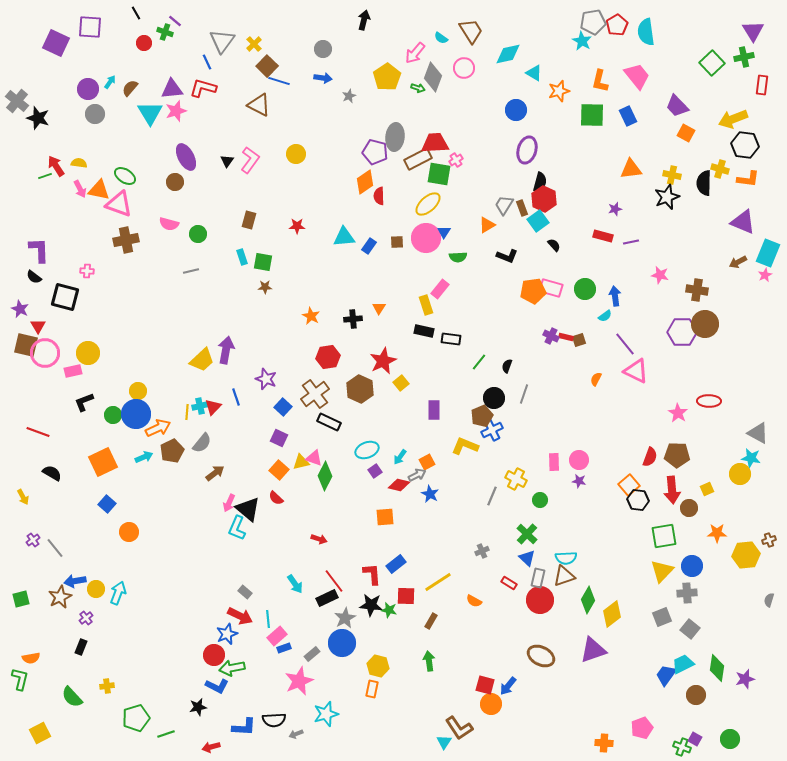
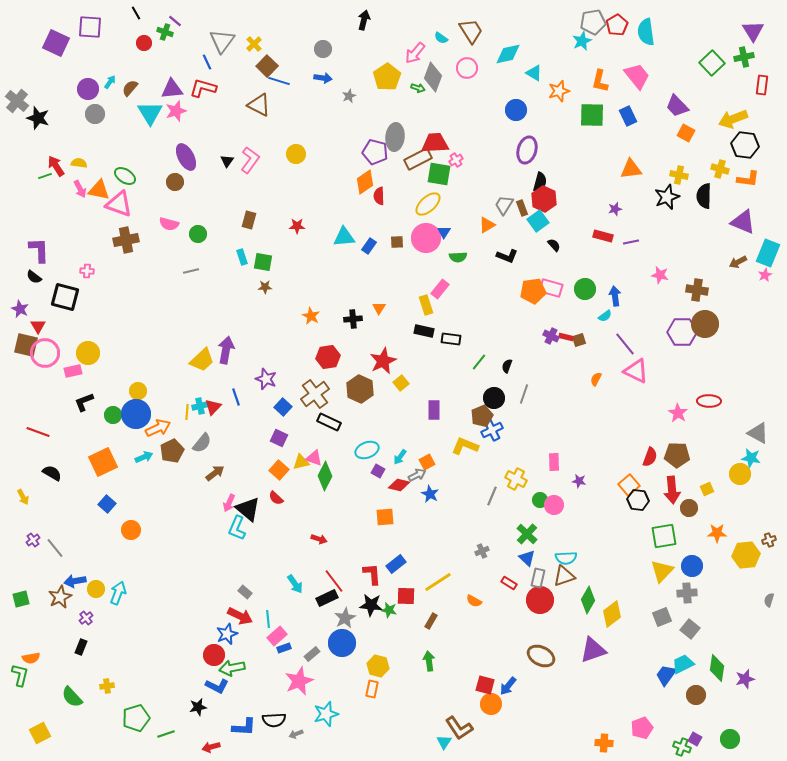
cyan star at (582, 41): rotated 18 degrees clockwise
pink circle at (464, 68): moved 3 px right
yellow cross at (672, 175): moved 7 px right
black semicircle at (704, 183): moved 13 px down
pink circle at (579, 460): moved 25 px left, 45 px down
purple square at (375, 471): moved 3 px right; rotated 24 degrees counterclockwise
orange circle at (129, 532): moved 2 px right, 2 px up
green L-shape at (20, 679): moved 4 px up
